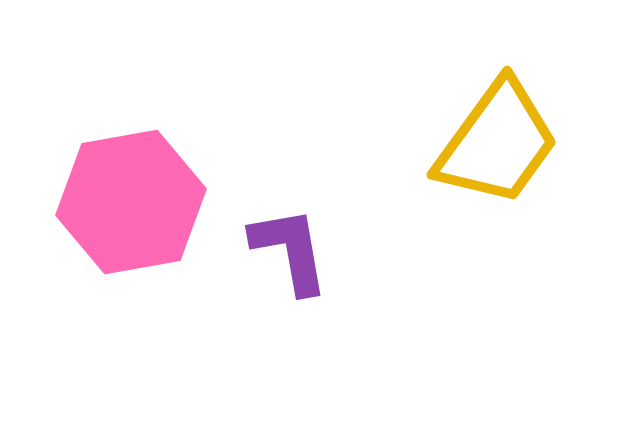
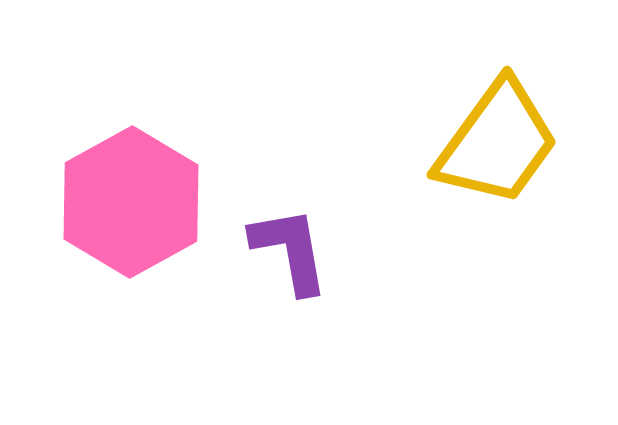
pink hexagon: rotated 19 degrees counterclockwise
